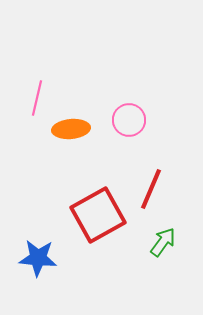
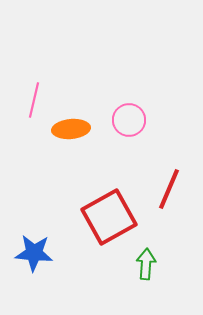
pink line: moved 3 px left, 2 px down
red line: moved 18 px right
red square: moved 11 px right, 2 px down
green arrow: moved 17 px left, 22 px down; rotated 32 degrees counterclockwise
blue star: moved 4 px left, 5 px up
